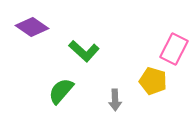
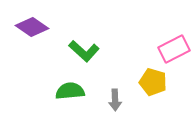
pink rectangle: rotated 36 degrees clockwise
yellow pentagon: moved 1 px down
green semicircle: moved 9 px right; rotated 44 degrees clockwise
